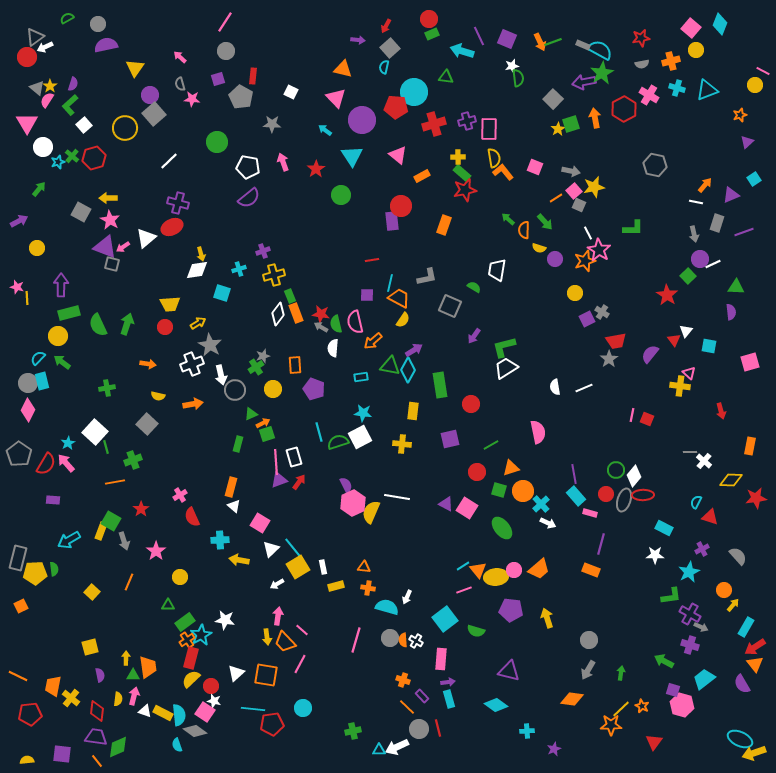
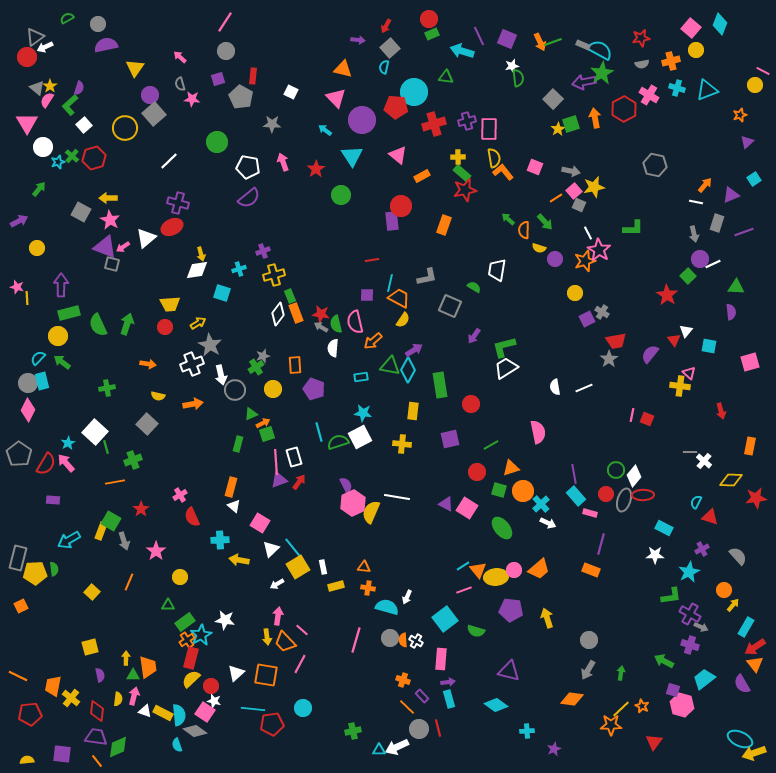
purple semicircle at (73, 84): moved 6 px right, 4 px down
